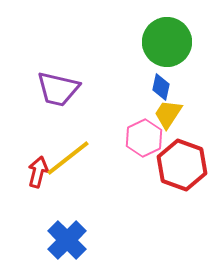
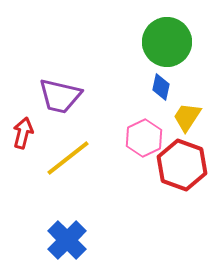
purple trapezoid: moved 2 px right, 7 px down
yellow trapezoid: moved 19 px right, 3 px down
red arrow: moved 15 px left, 39 px up
